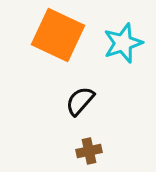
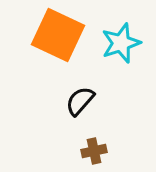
cyan star: moved 2 px left
brown cross: moved 5 px right
